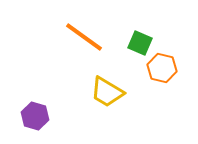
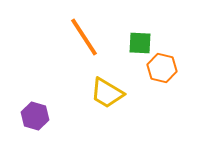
orange line: rotated 21 degrees clockwise
green square: rotated 20 degrees counterclockwise
yellow trapezoid: moved 1 px down
